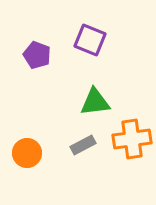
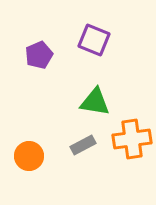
purple square: moved 4 px right
purple pentagon: moved 2 px right; rotated 28 degrees clockwise
green triangle: rotated 16 degrees clockwise
orange circle: moved 2 px right, 3 px down
